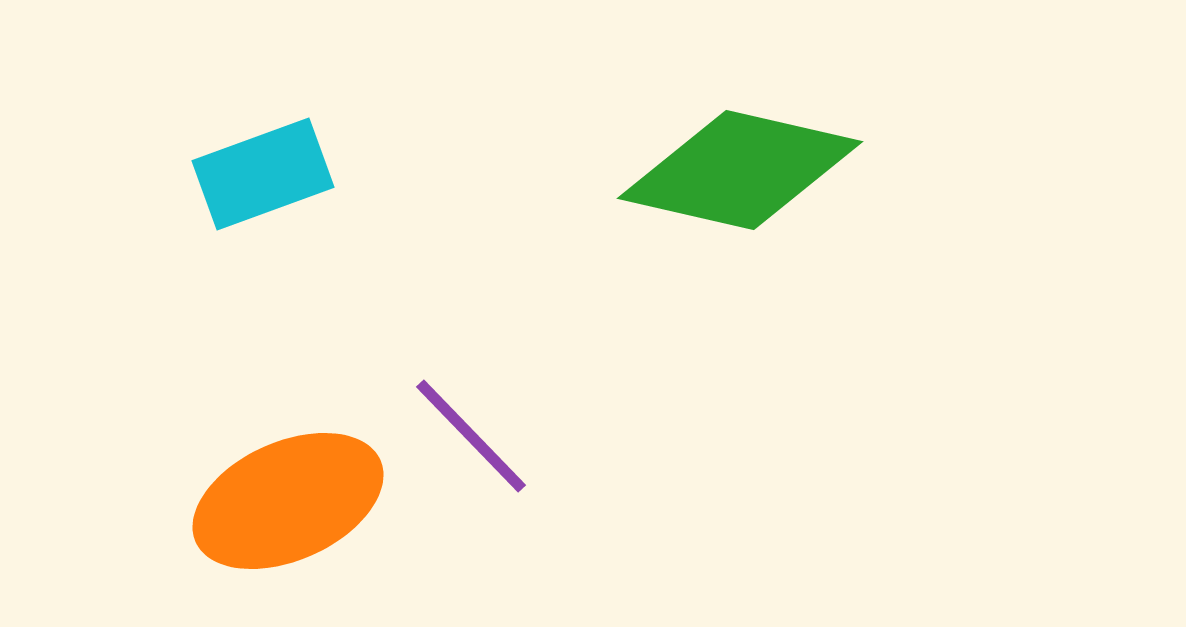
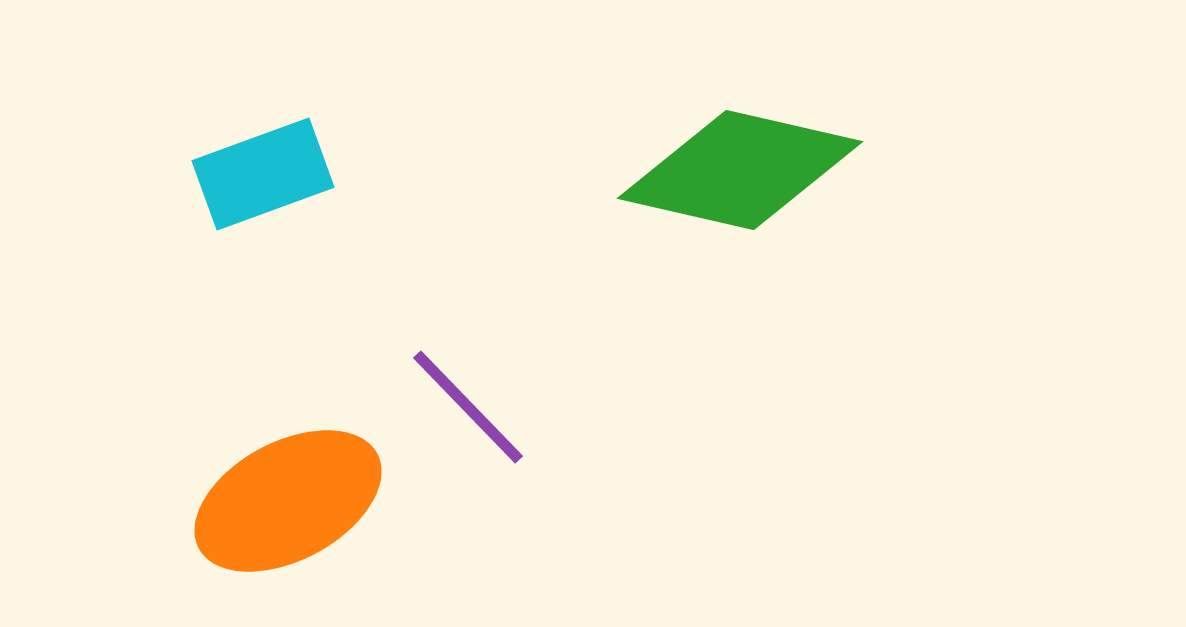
purple line: moved 3 px left, 29 px up
orange ellipse: rotated 4 degrees counterclockwise
